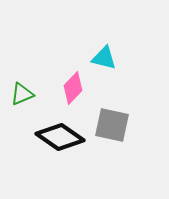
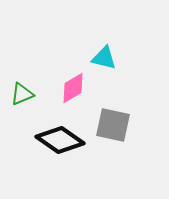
pink diamond: rotated 16 degrees clockwise
gray square: moved 1 px right
black diamond: moved 3 px down
